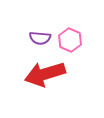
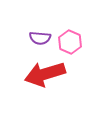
pink hexagon: moved 2 px down
